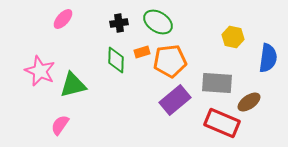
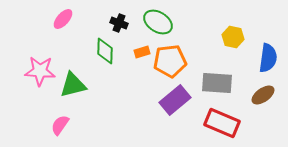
black cross: rotated 30 degrees clockwise
green diamond: moved 11 px left, 9 px up
pink star: rotated 20 degrees counterclockwise
brown ellipse: moved 14 px right, 7 px up
